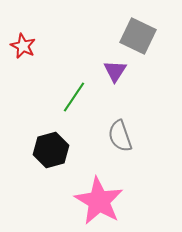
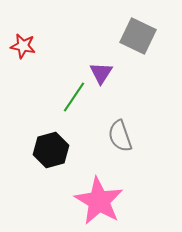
red star: rotated 15 degrees counterclockwise
purple triangle: moved 14 px left, 2 px down
